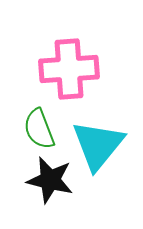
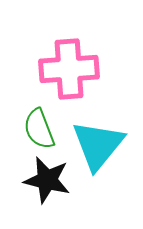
black star: moved 3 px left
